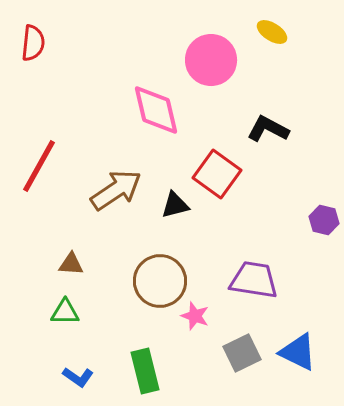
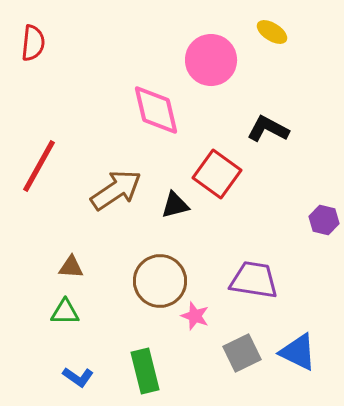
brown triangle: moved 3 px down
